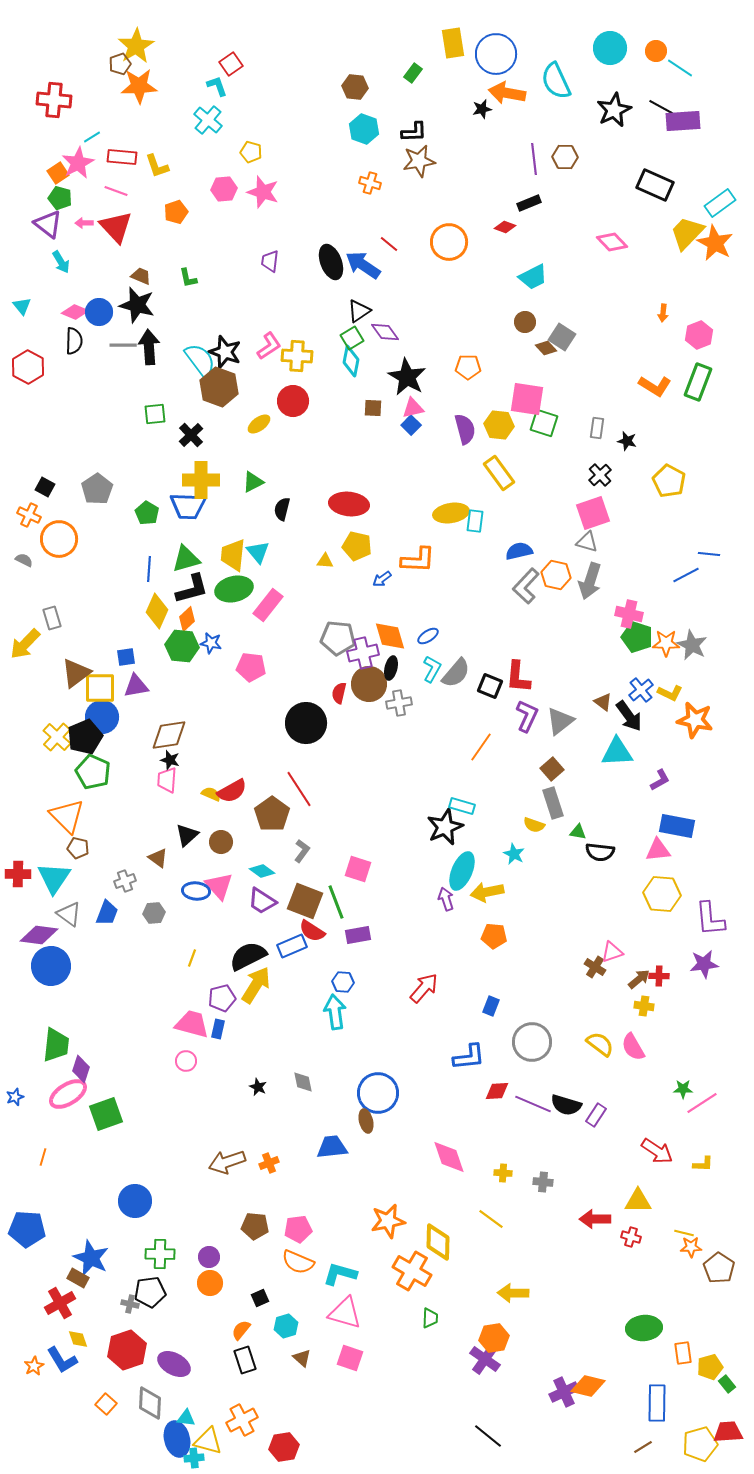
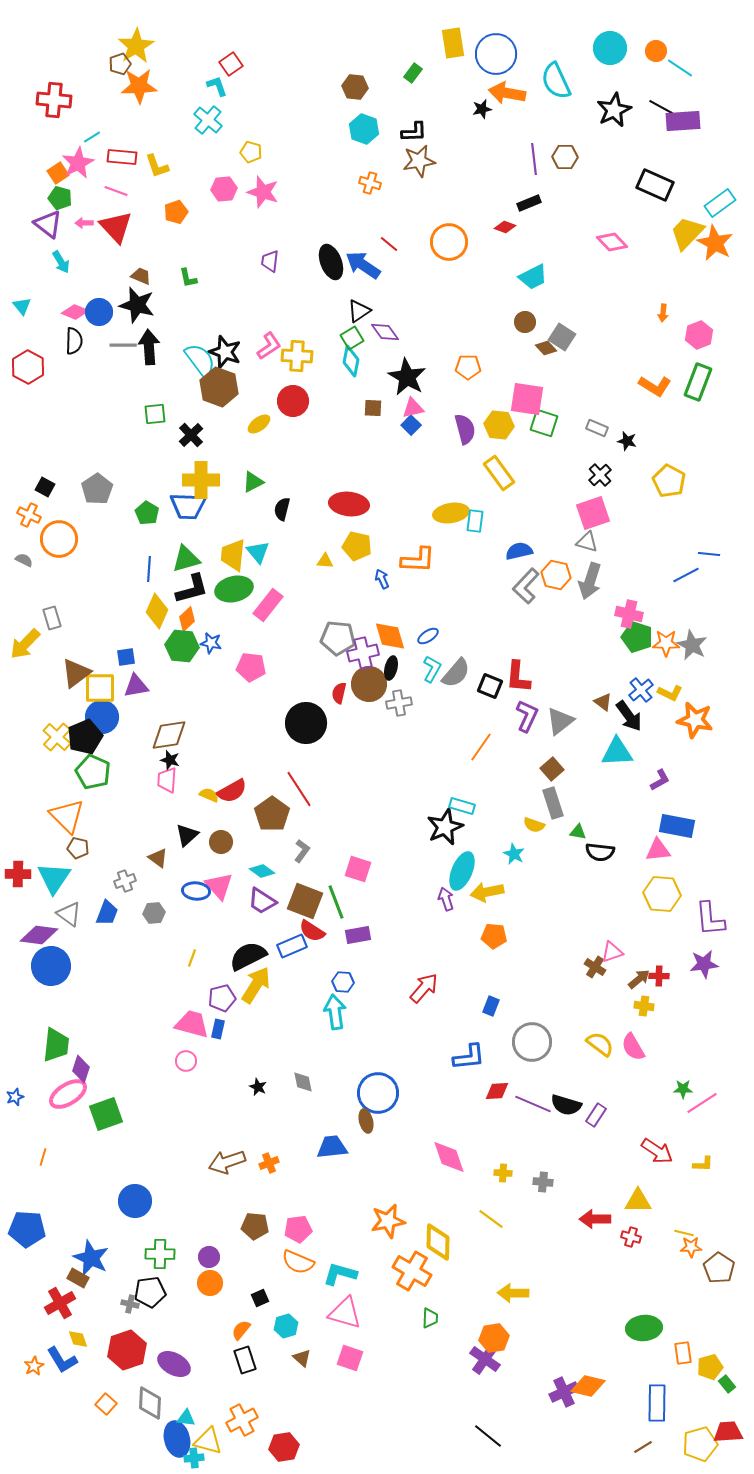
gray rectangle at (597, 428): rotated 75 degrees counterclockwise
blue arrow at (382, 579): rotated 102 degrees clockwise
yellow semicircle at (211, 794): moved 2 px left, 1 px down
